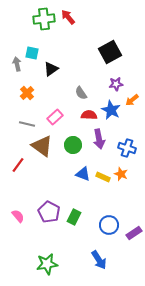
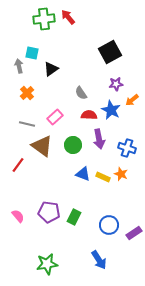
gray arrow: moved 2 px right, 2 px down
purple pentagon: rotated 20 degrees counterclockwise
